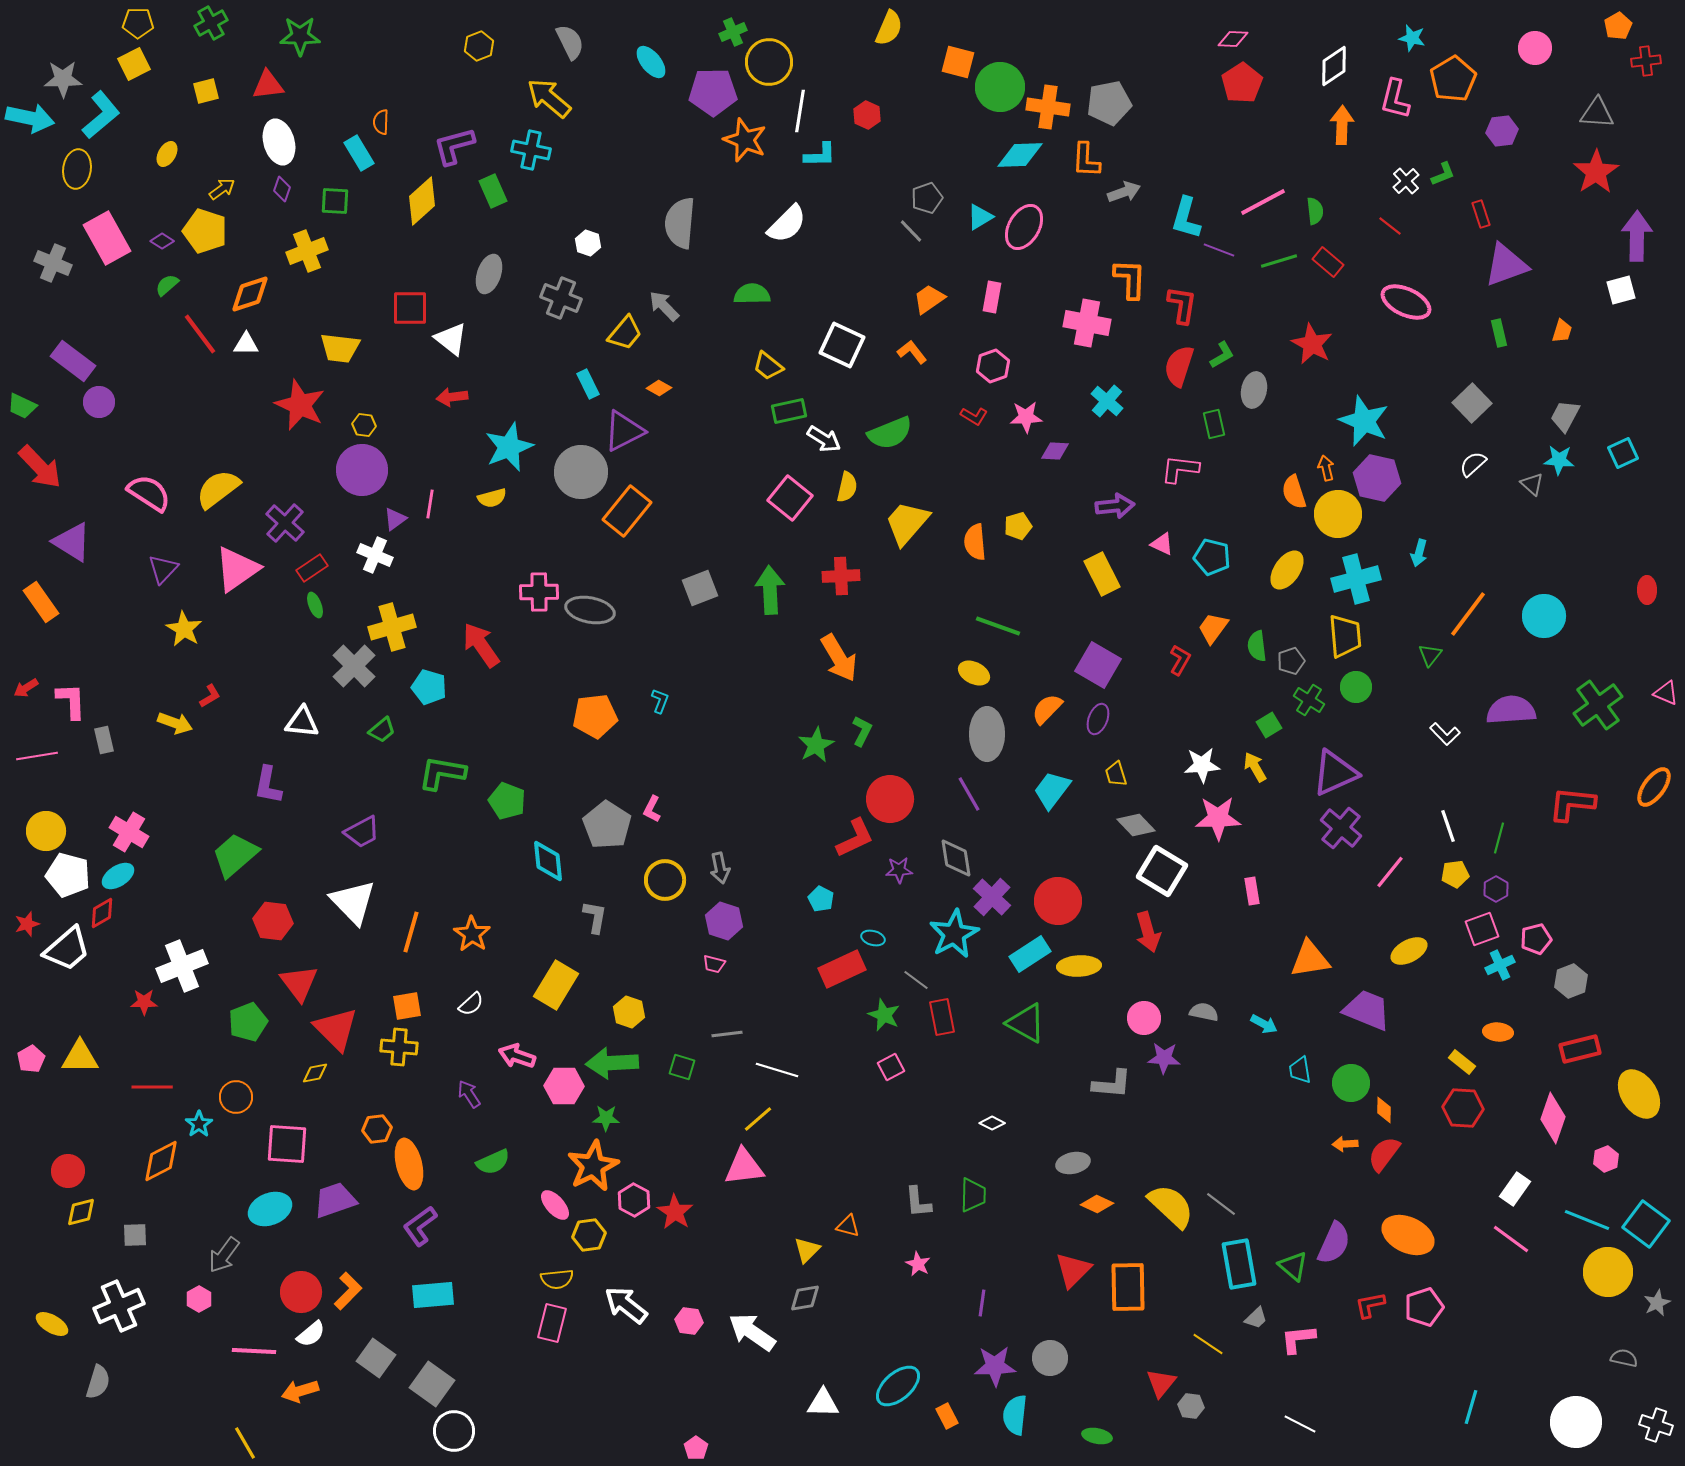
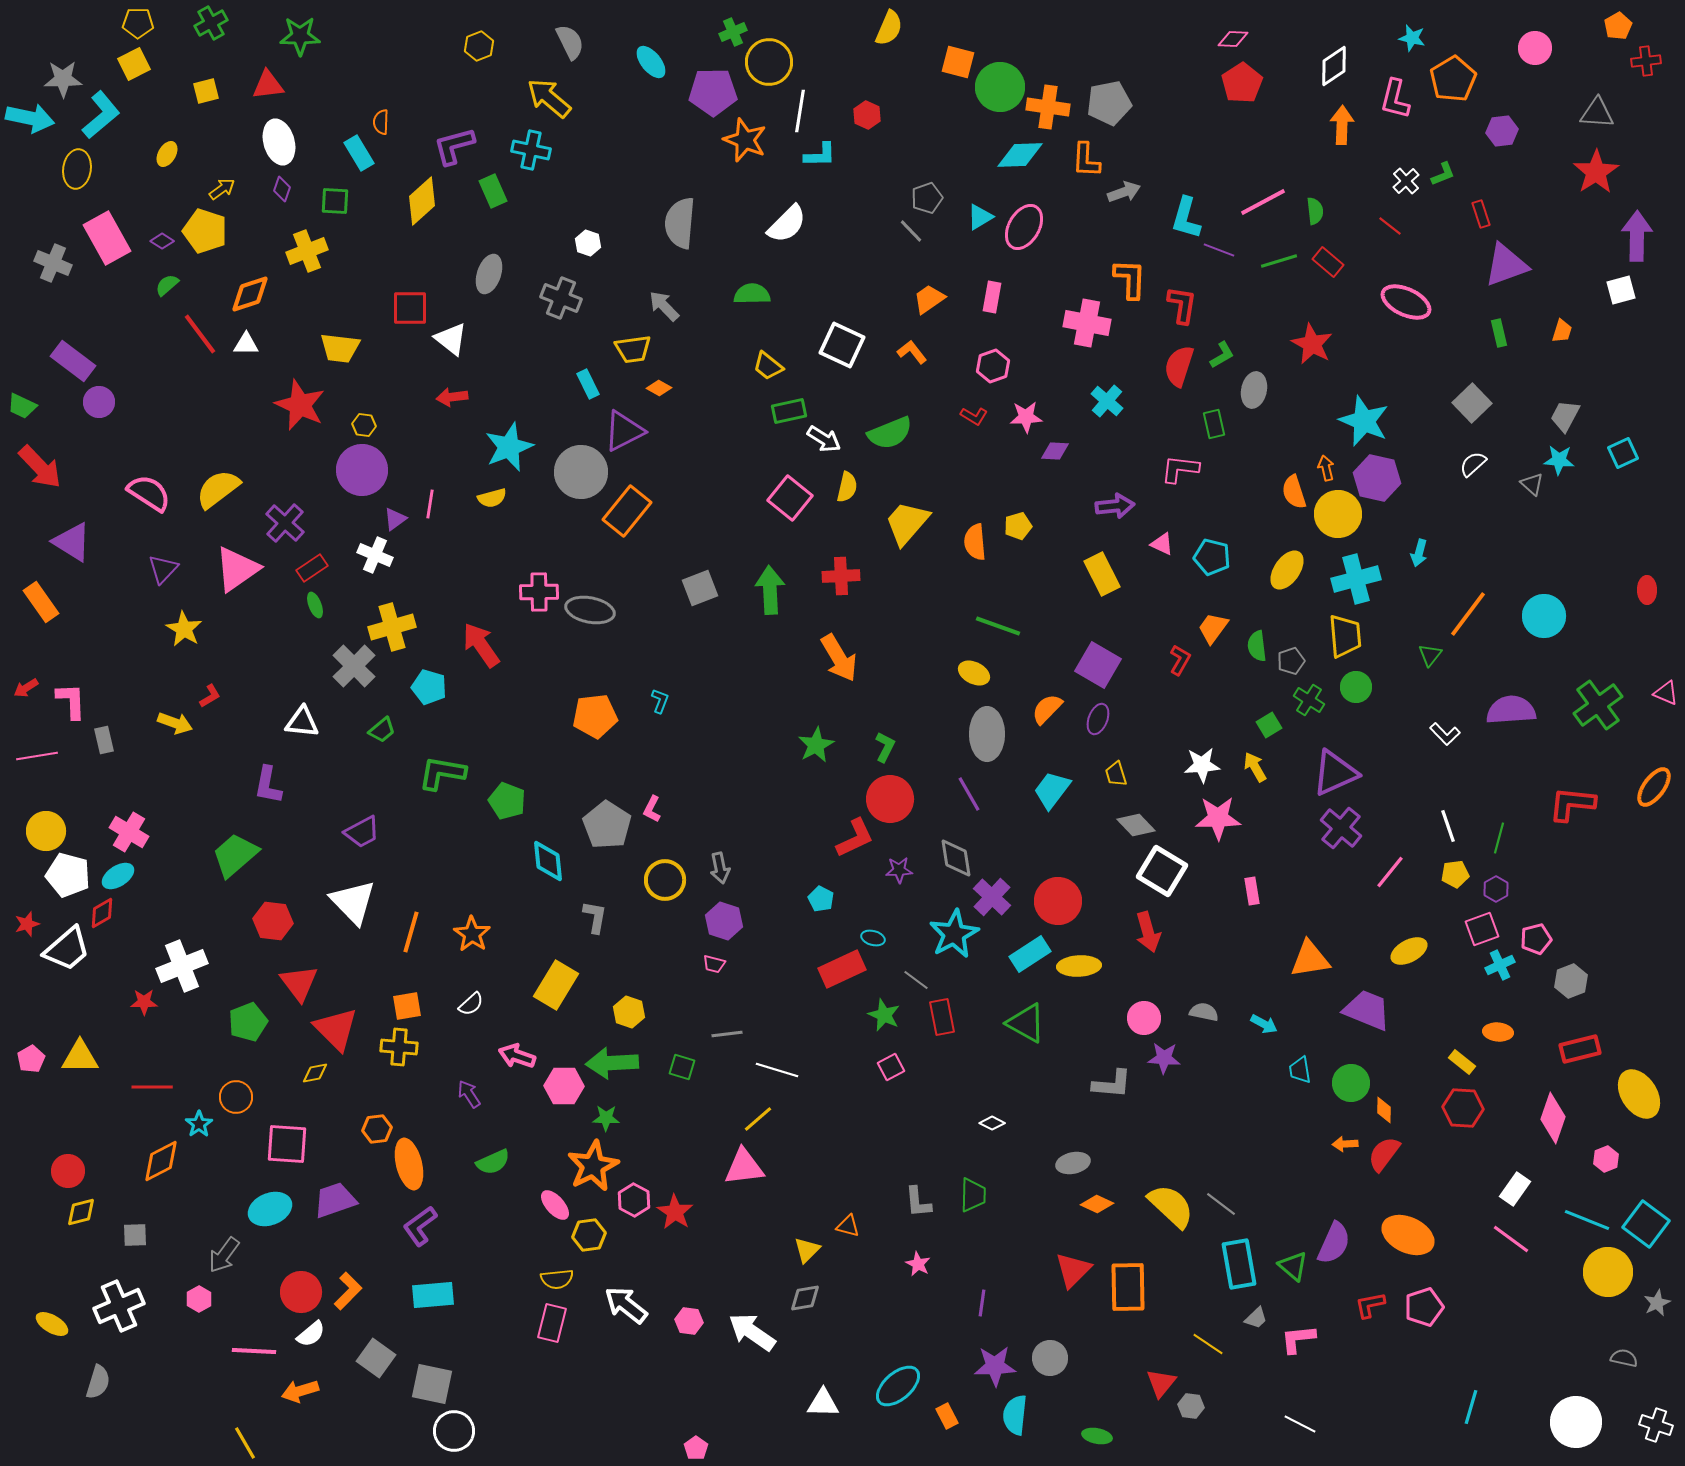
yellow trapezoid at (625, 333): moved 8 px right, 16 px down; rotated 42 degrees clockwise
green L-shape at (862, 731): moved 23 px right, 16 px down
gray square at (432, 1384): rotated 24 degrees counterclockwise
